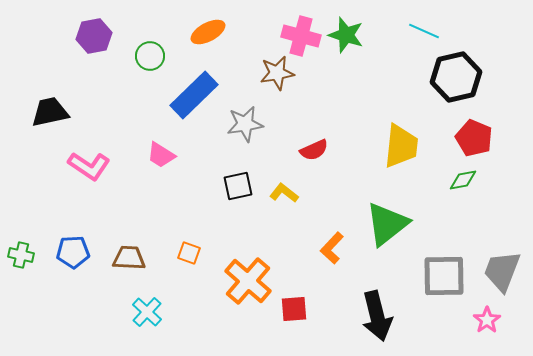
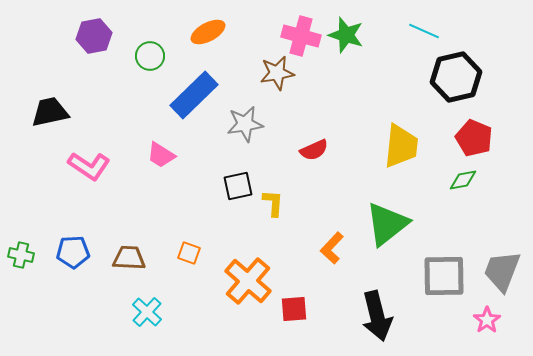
yellow L-shape: moved 11 px left, 10 px down; rotated 56 degrees clockwise
